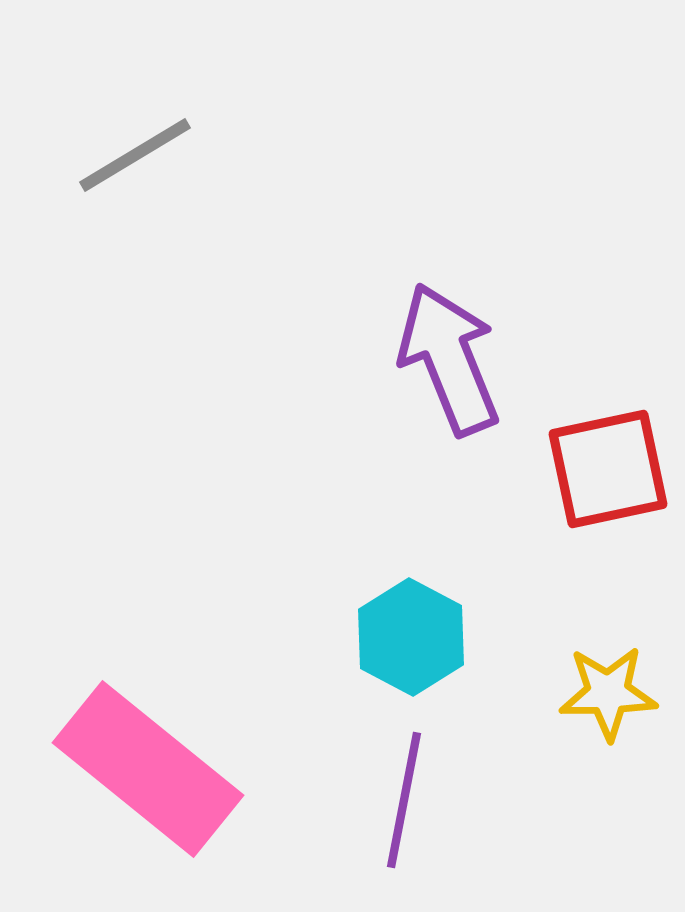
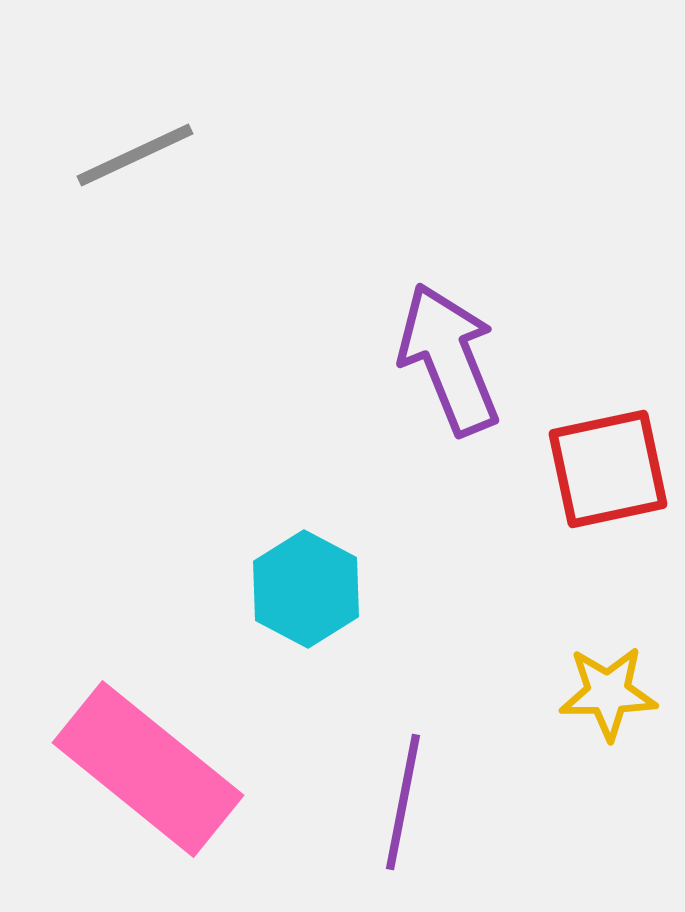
gray line: rotated 6 degrees clockwise
cyan hexagon: moved 105 px left, 48 px up
purple line: moved 1 px left, 2 px down
